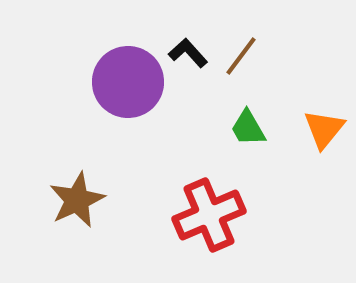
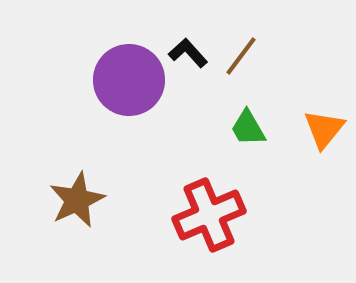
purple circle: moved 1 px right, 2 px up
